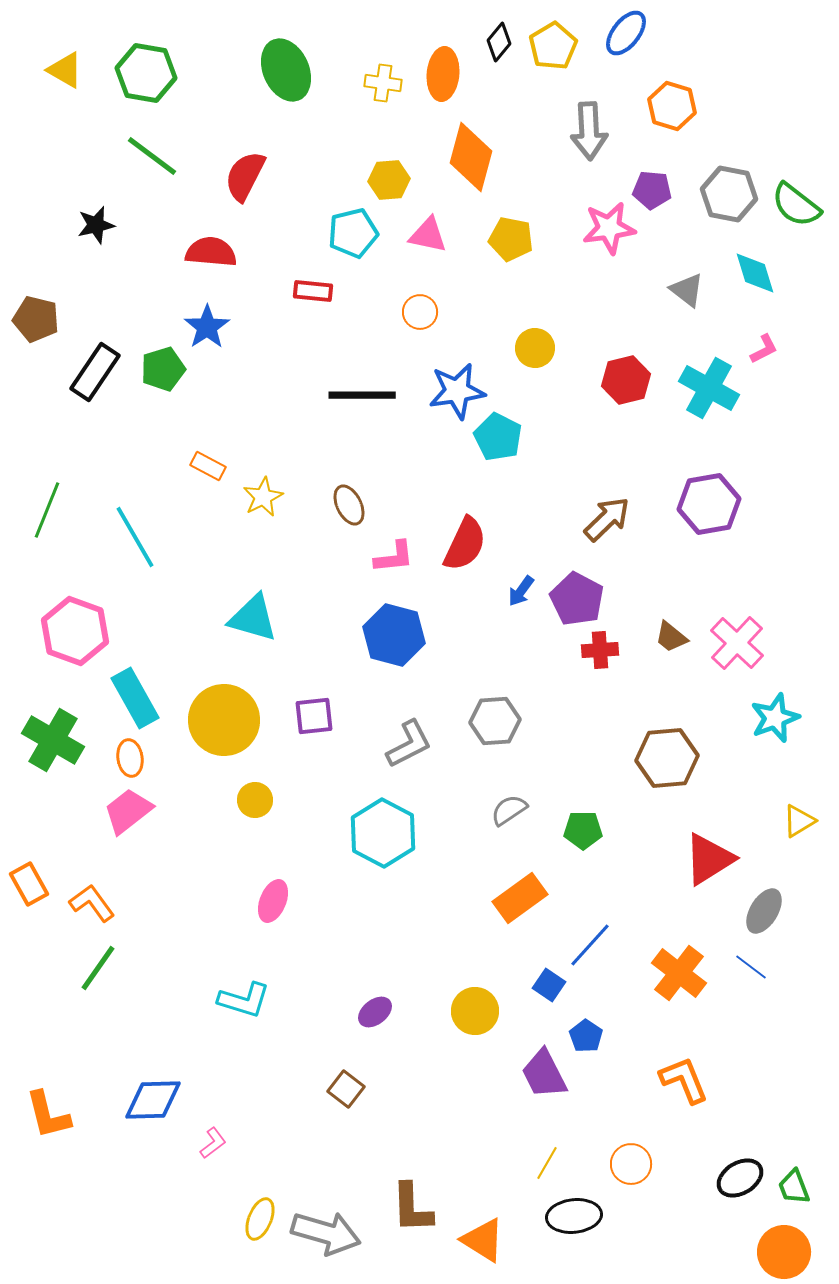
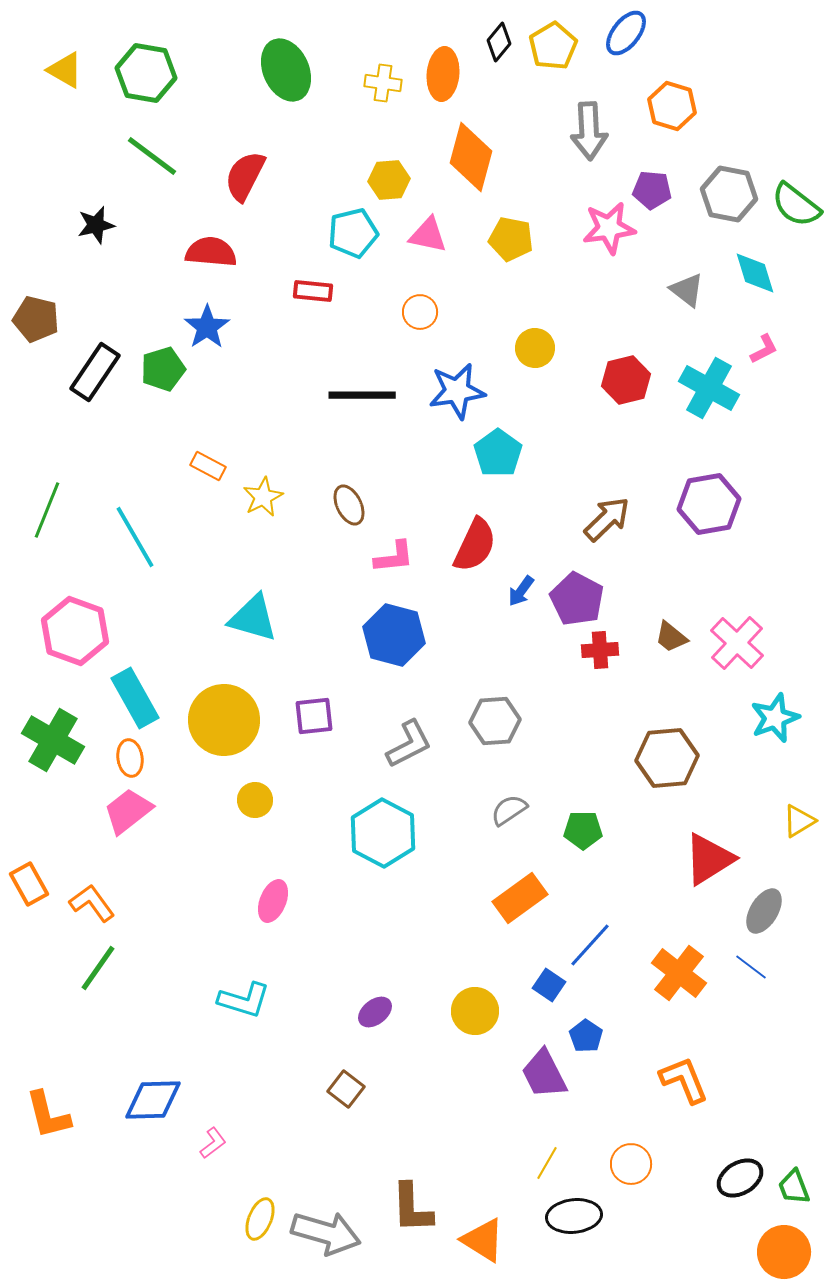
cyan pentagon at (498, 437): moved 16 px down; rotated 9 degrees clockwise
red semicircle at (465, 544): moved 10 px right, 1 px down
